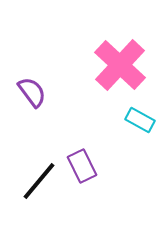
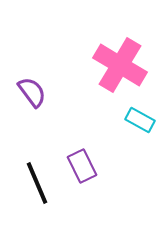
pink cross: rotated 12 degrees counterclockwise
black line: moved 2 px left, 2 px down; rotated 63 degrees counterclockwise
